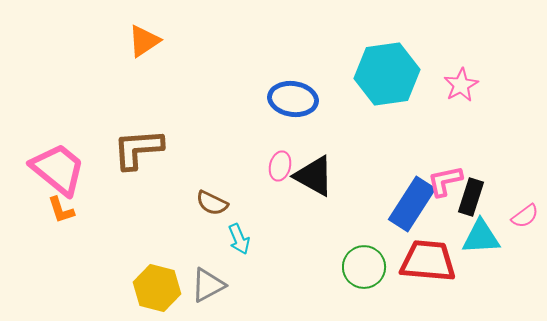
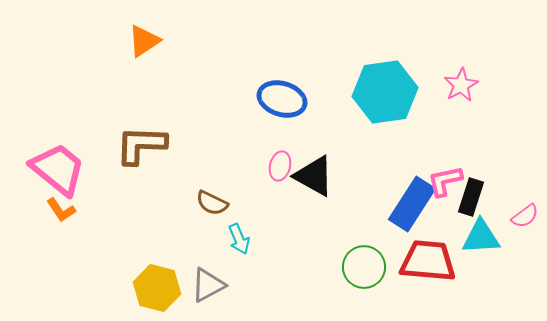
cyan hexagon: moved 2 px left, 18 px down
blue ellipse: moved 11 px left; rotated 9 degrees clockwise
brown L-shape: moved 3 px right, 4 px up; rotated 6 degrees clockwise
orange L-shape: rotated 16 degrees counterclockwise
